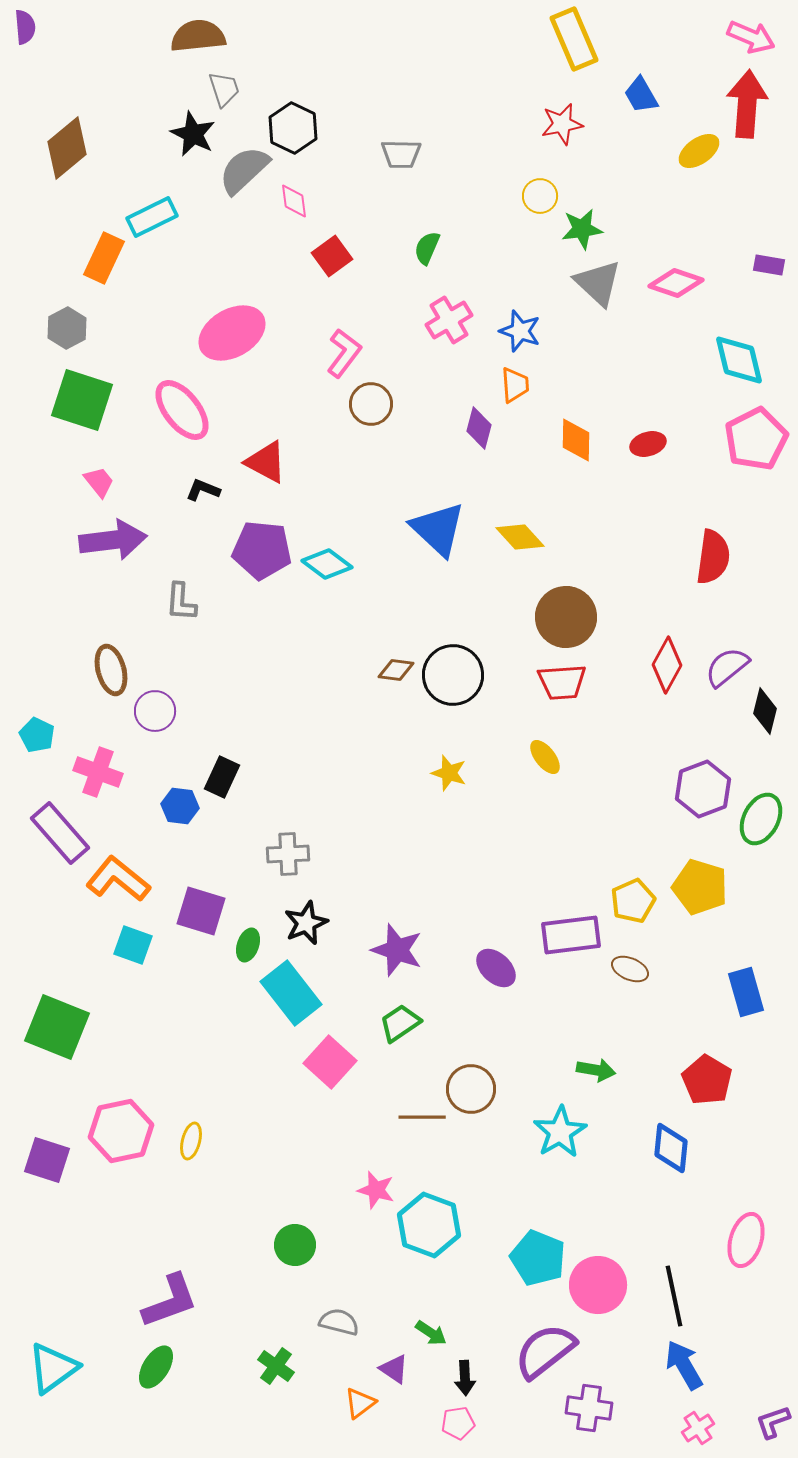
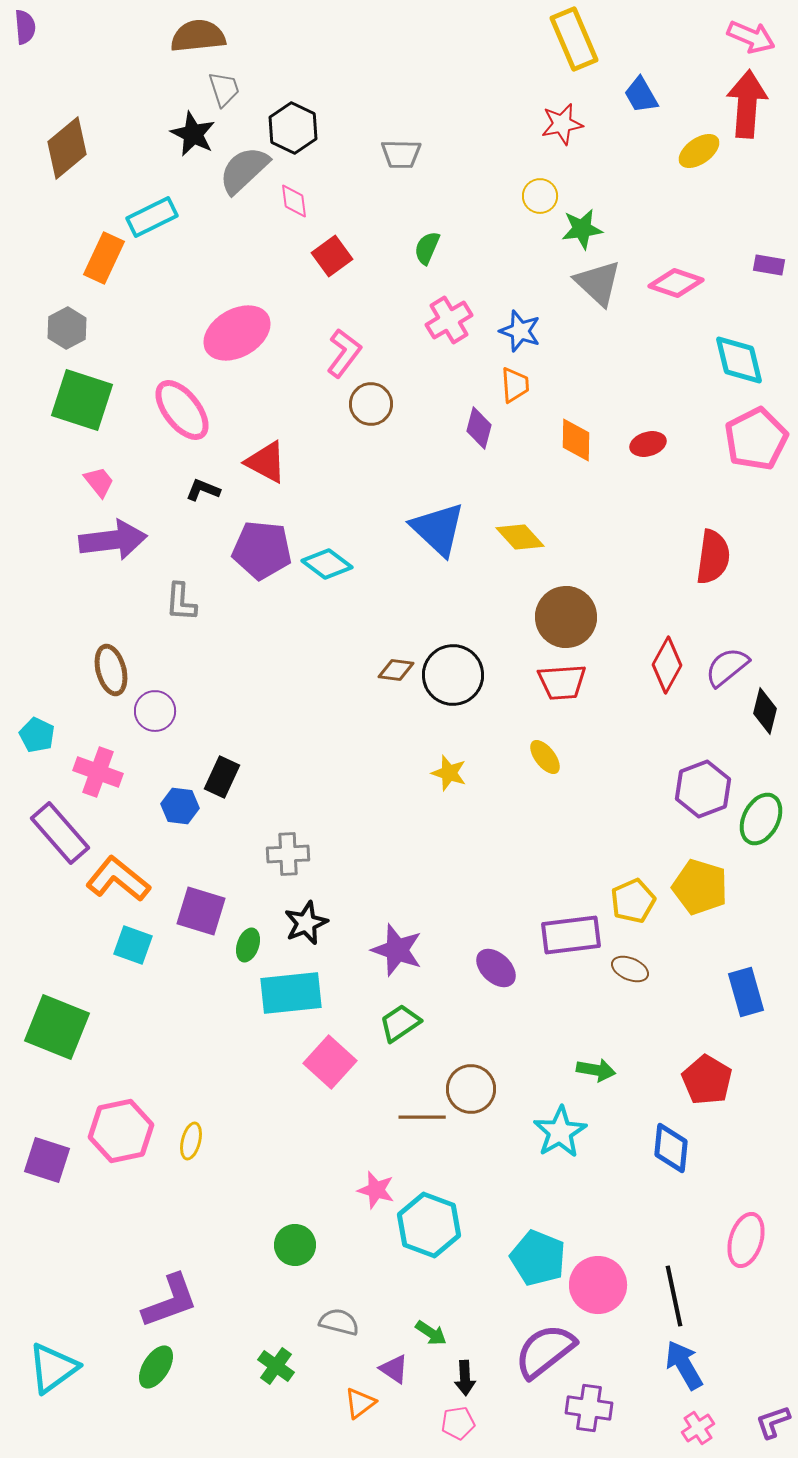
pink ellipse at (232, 333): moved 5 px right
cyan rectangle at (291, 993): rotated 58 degrees counterclockwise
